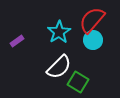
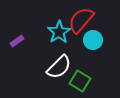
red semicircle: moved 11 px left
green square: moved 2 px right, 1 px up
